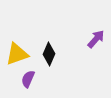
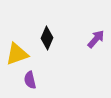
black diamond: moved 2 px left, 16 px up
purple semicircle: moved 2 px right, 1 px down; rotated 36 degrees counterclockwise
